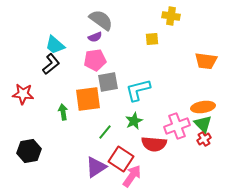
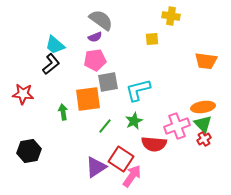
green line: moved 6 px up
